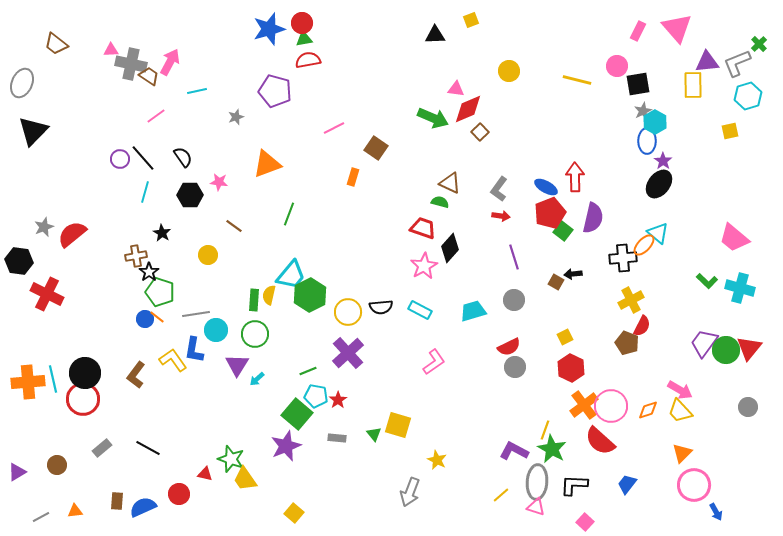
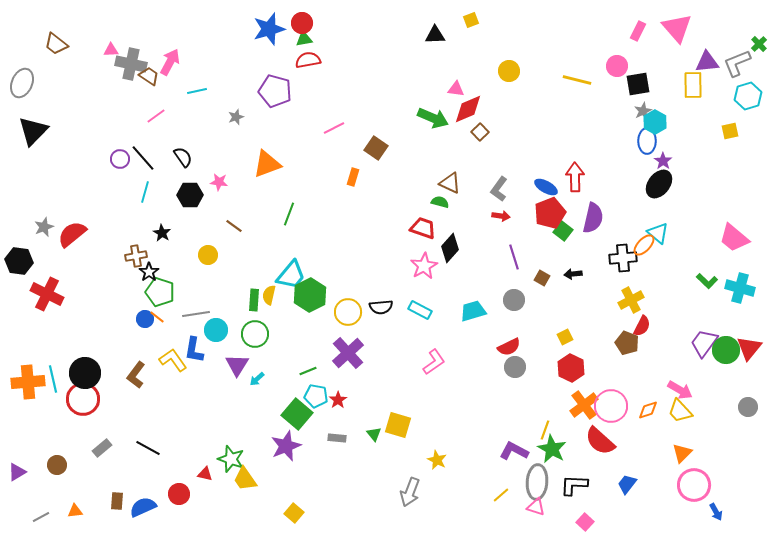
brown square at (556, 282): moved 14 px left, 4 px up
